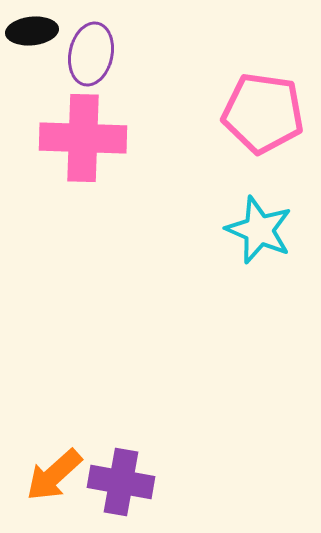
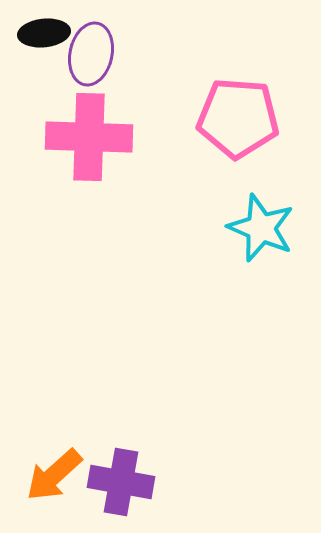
black ellipse: moved 12 px right, 2 px down
pink pentagon: moved 25 px left, 5 px down; rotated 4 degrees counterclockwise
pink cross: moved 6 px right, 1 px up
cyan star: moved 2 px right, 2 px up
